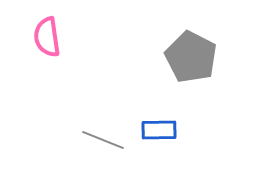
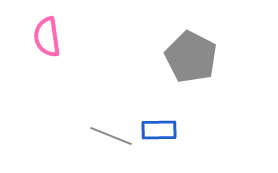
gray line: moved 8 px right, 4 px up
